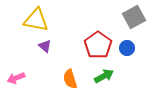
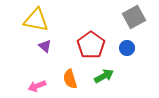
red pentagon: moved 7 px left
pink arrow: moved 21 px right, 8 px down
